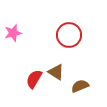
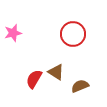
red circle: moved 4 px right, 1 px up
